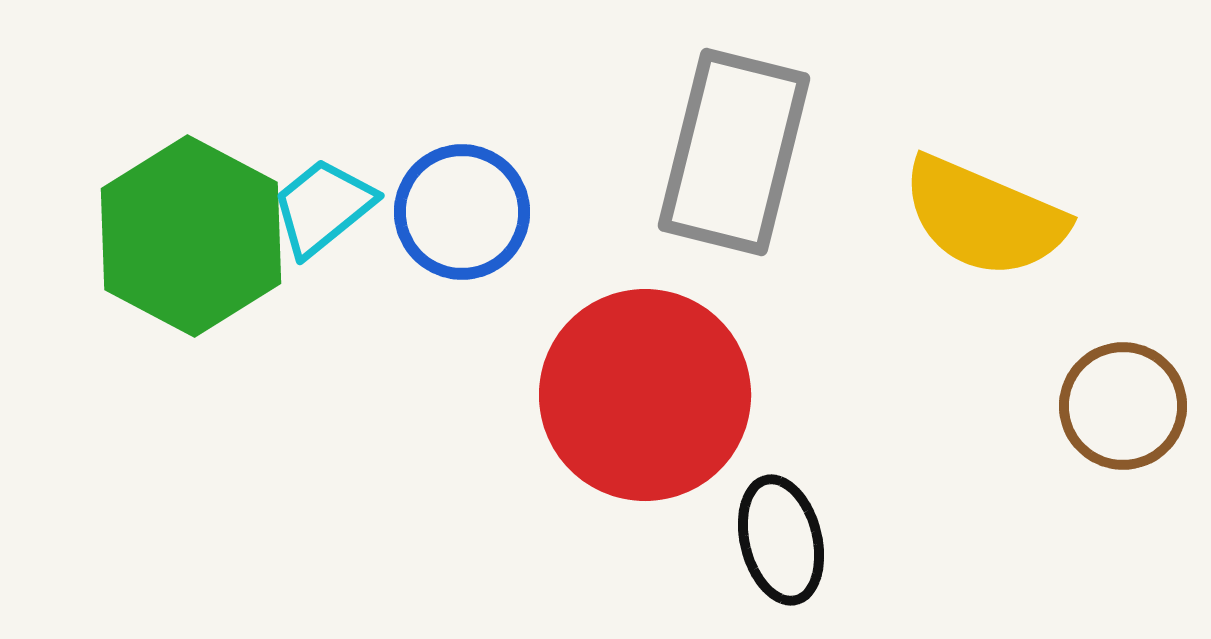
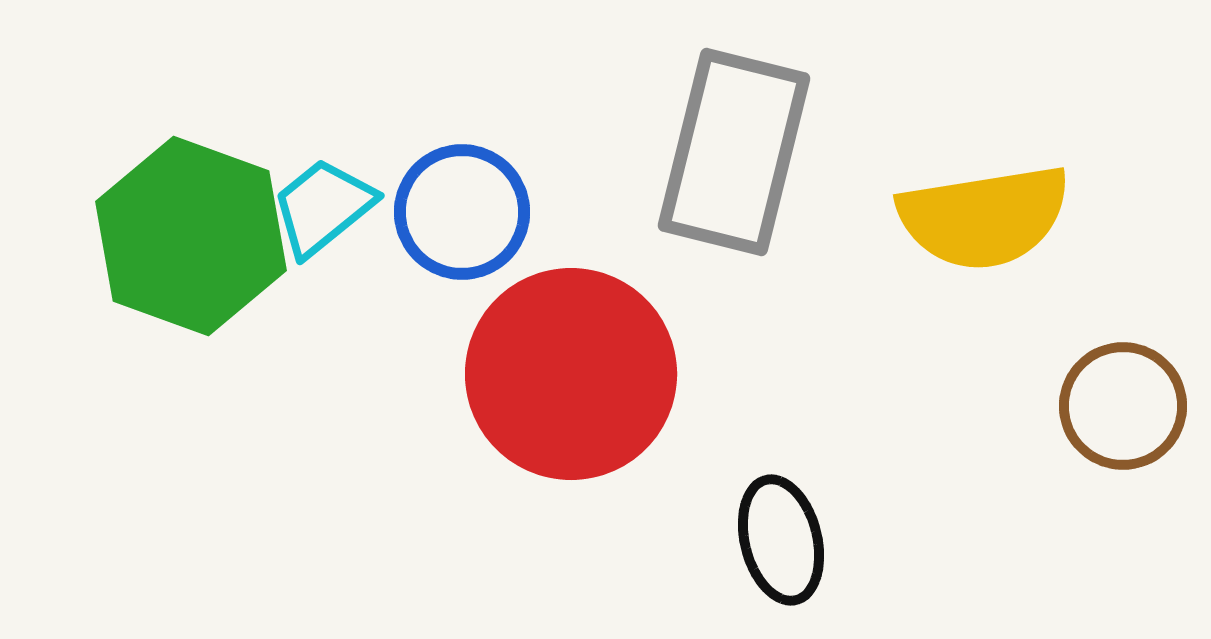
yellow semicircle: rotated 32 degrees counterclockwise
green hexagon: rotated 8 degrees counterclockwise
red circle: moved 74 px left, 21 px up
